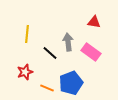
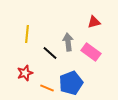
red triangle: rotated 24 degrees counterclockwise
red star: moved 1 px down
